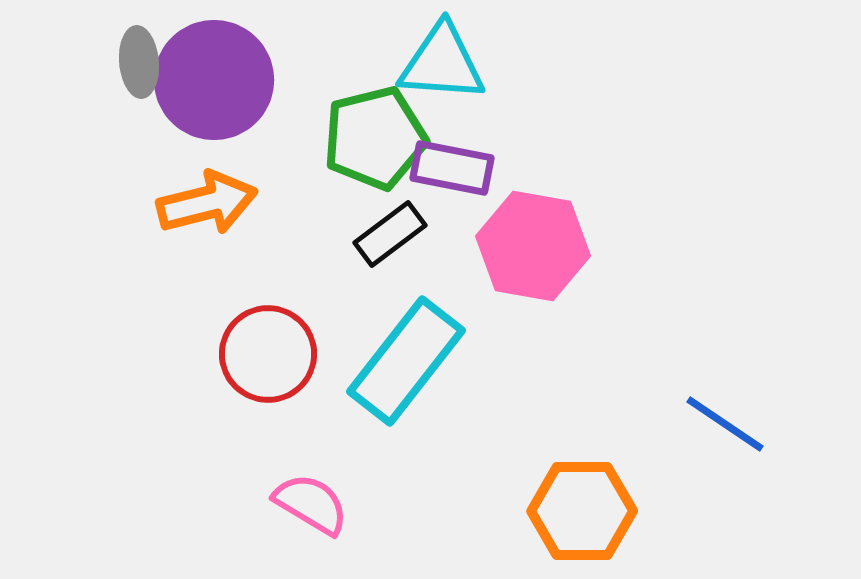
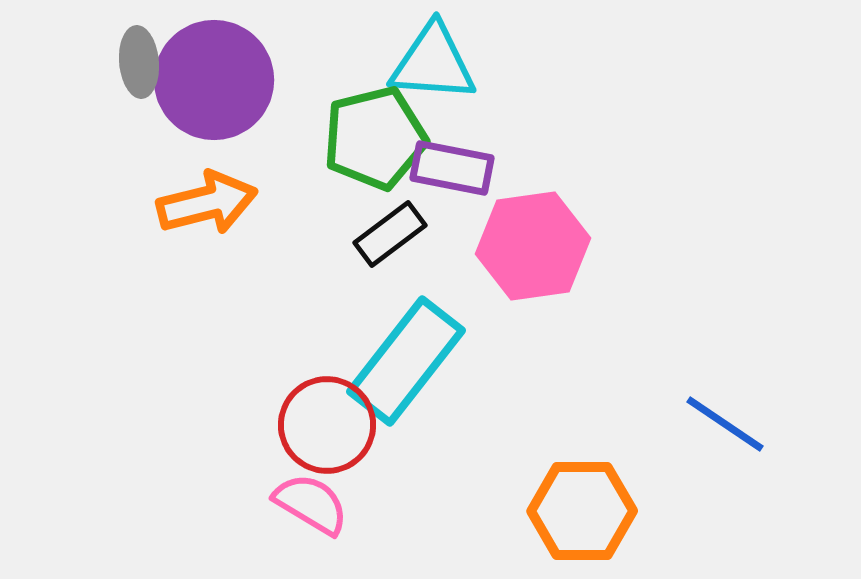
cyan triangle: moved 9 px left
pink hexagon: rotated 18 degrees counterclockwise
red circle: moved 59 px right, 71 px down
